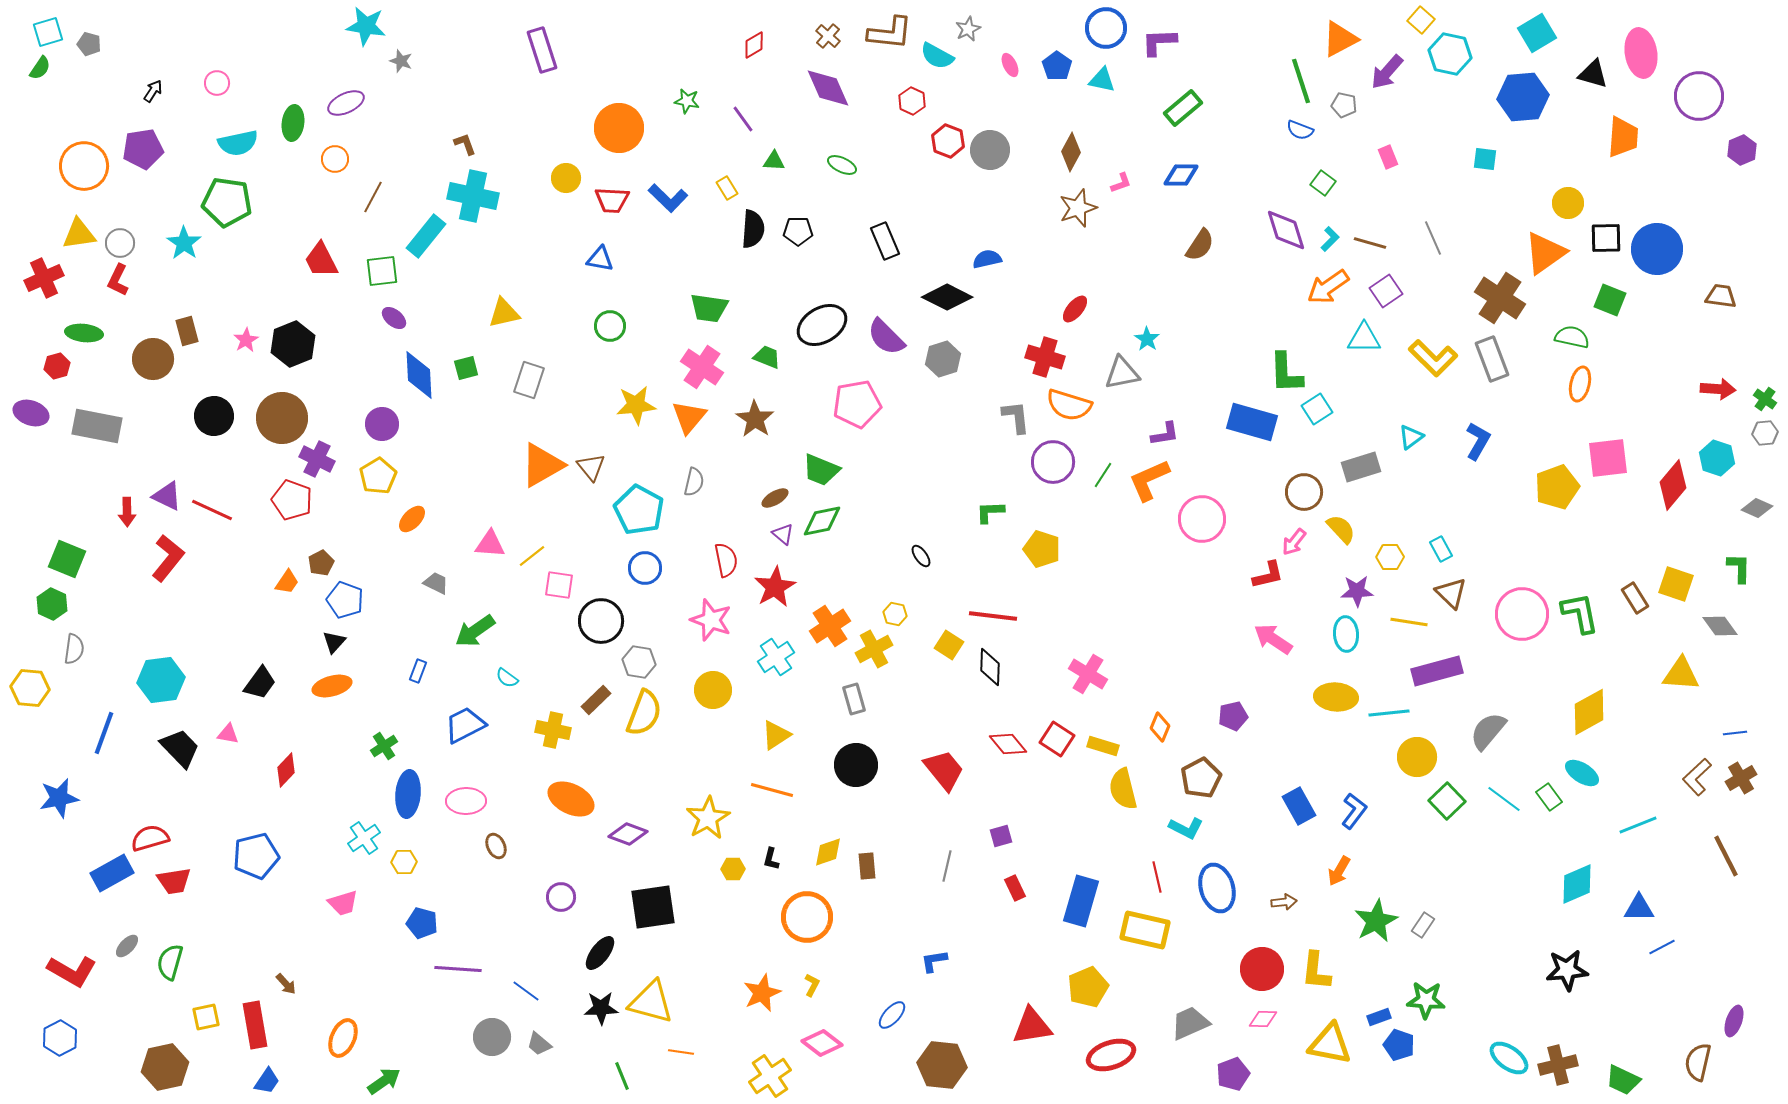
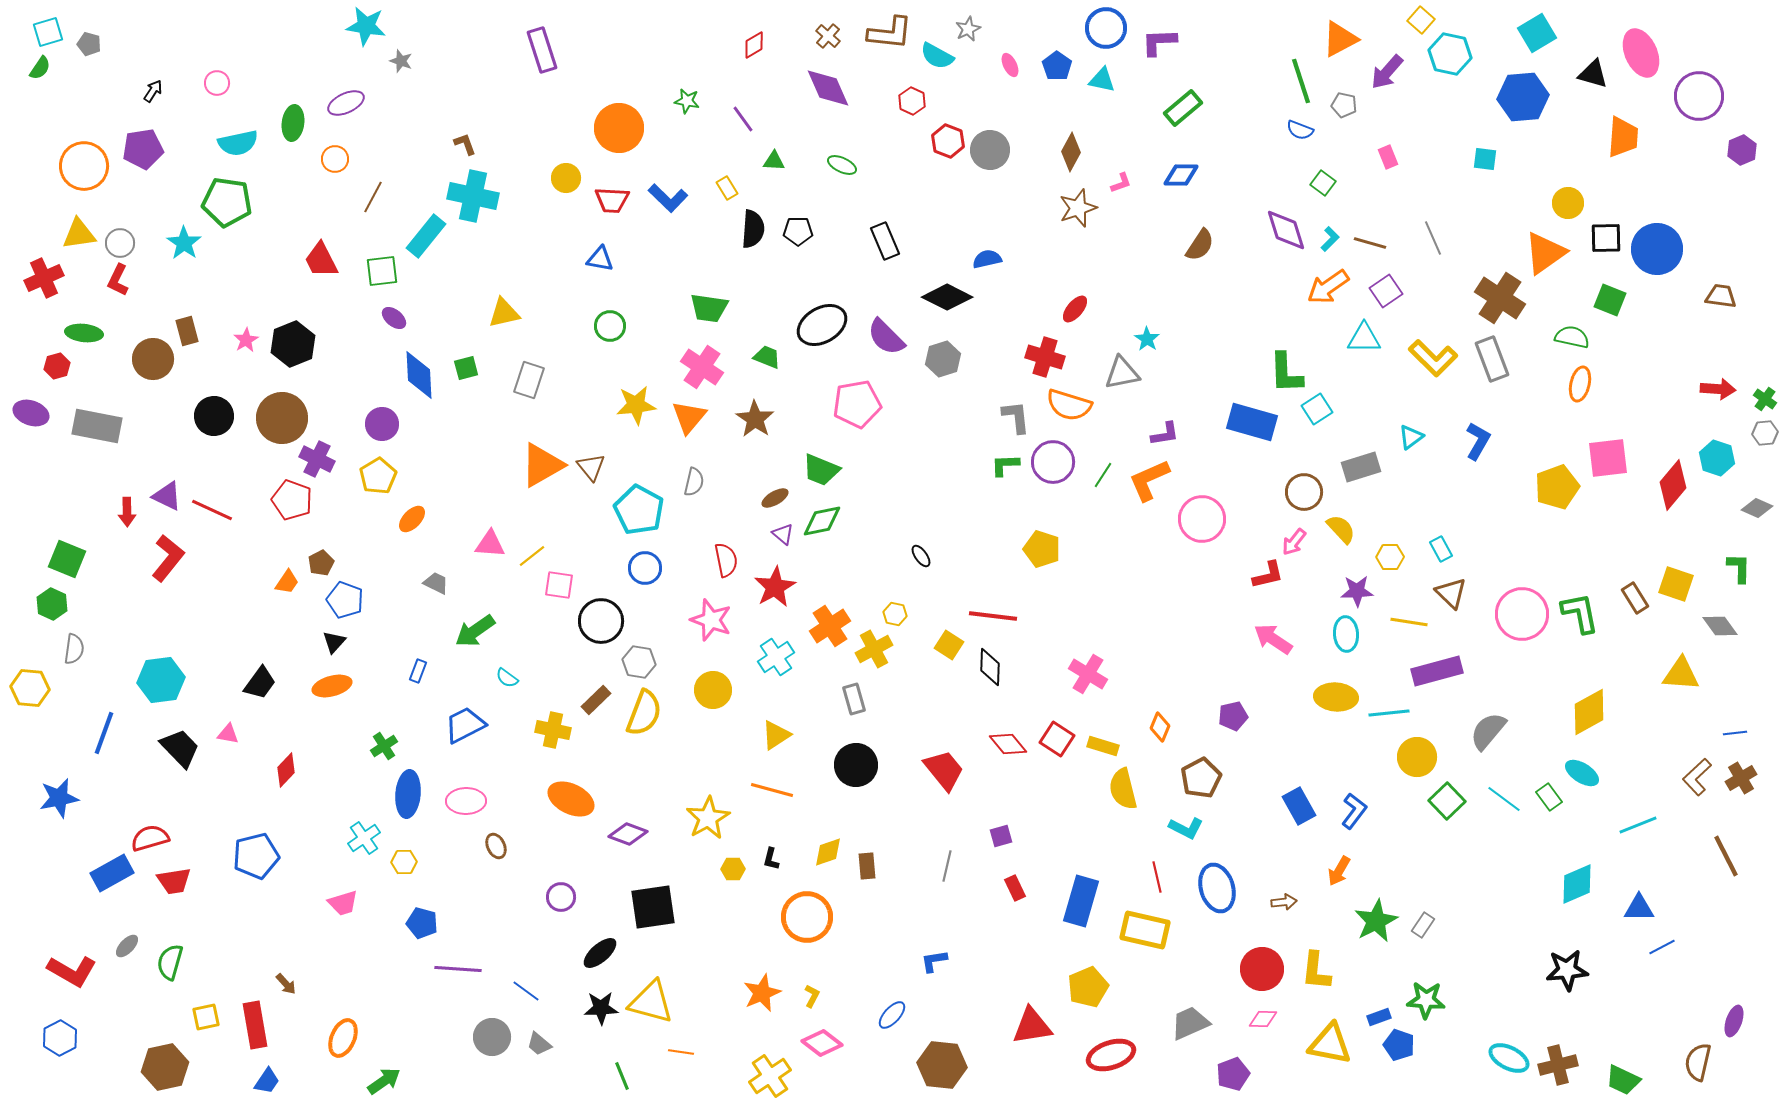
pink ellipse at (1641, 53): rotated 15 degrees counterclockwise
green L-shape at (990, 512): moved 15 px right, 47 px up
black ellipse at (600, 953): rotated 12 degrees clockwise
yellow L-shape at (812, 985): moved 11 px down
cyan ellipse at (1509, 1058): rotated 9 degrees counterclockwise
